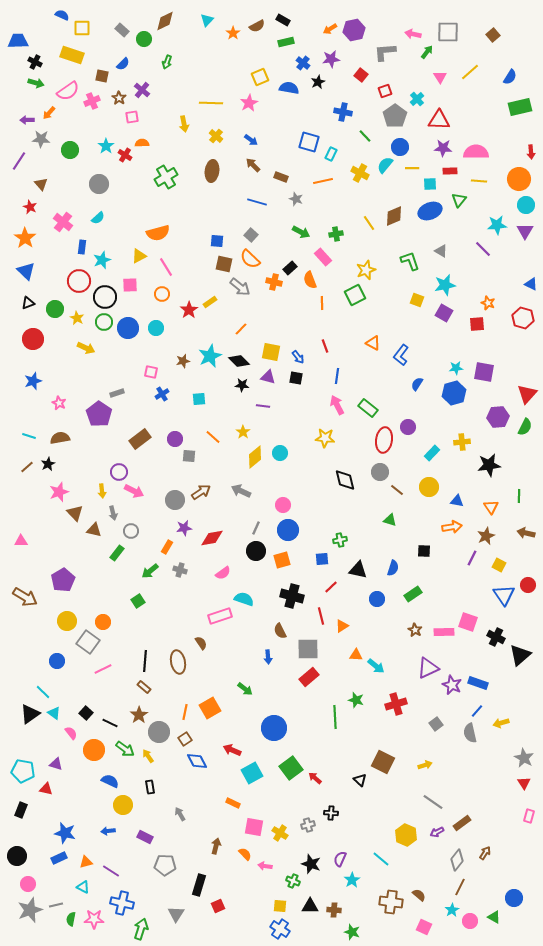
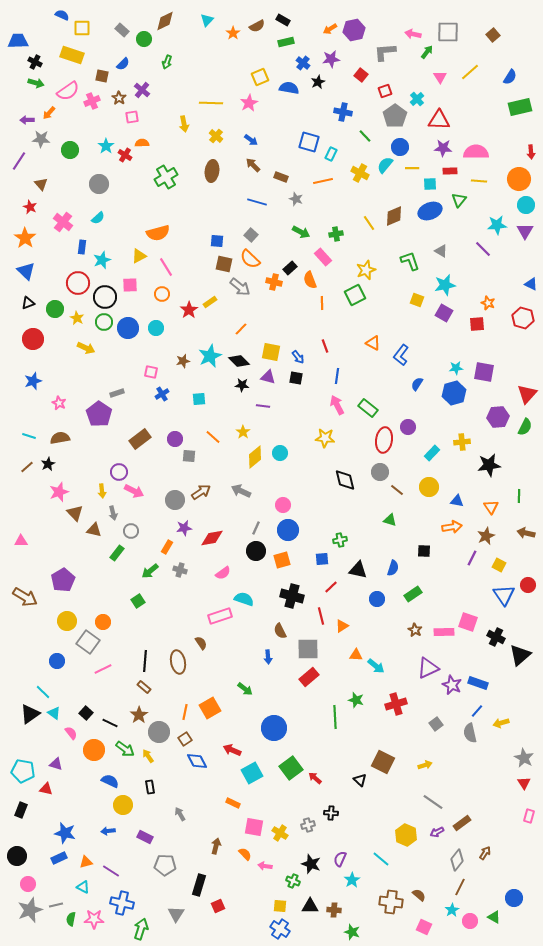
red circle at (79, 281): moved 1 px left, 2 px down
